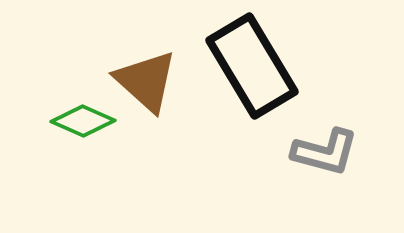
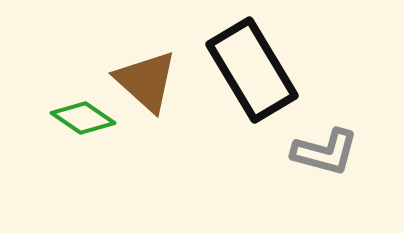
black rectangle: moved 4 px down
green diamond: moved 3 px up; rotated 10 degrees clockwise
